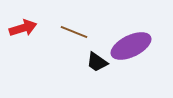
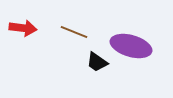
red arrow: rotated 24 degrees clockwise
purple ellipse: rotated 42 degrees clockwise
